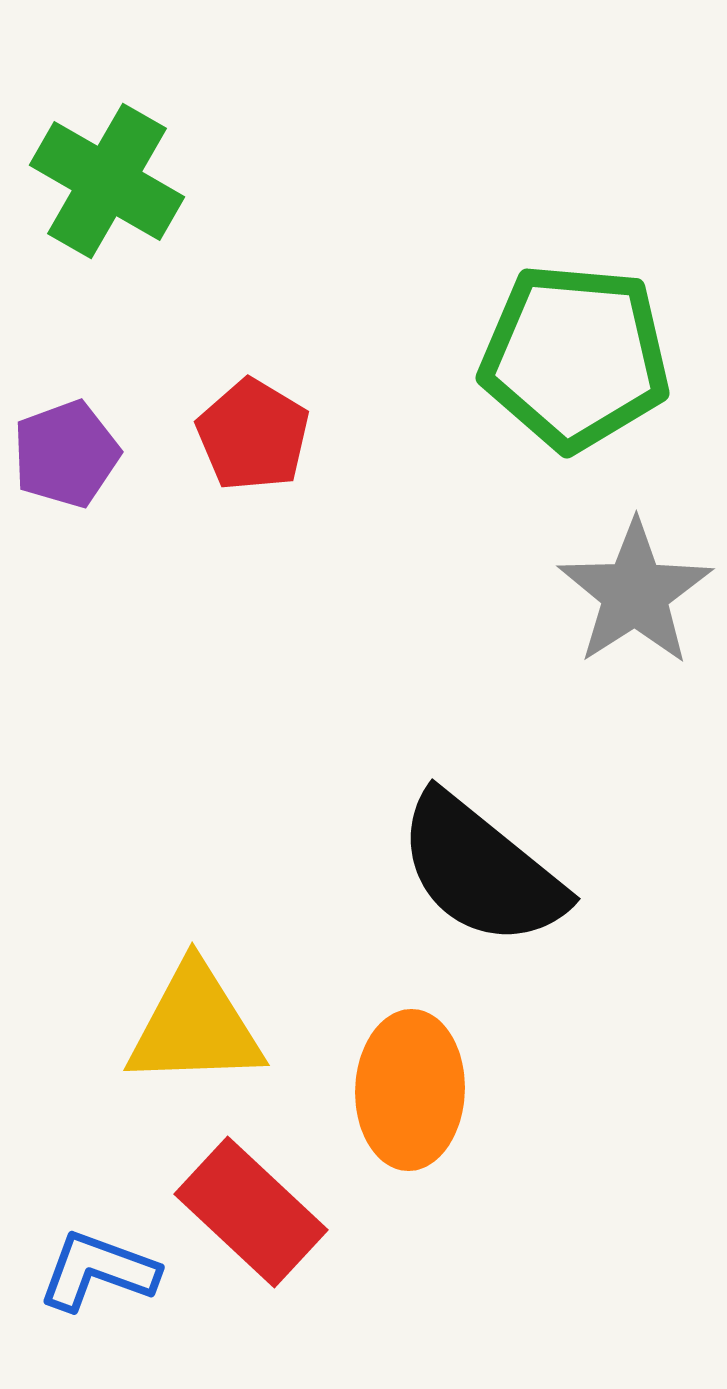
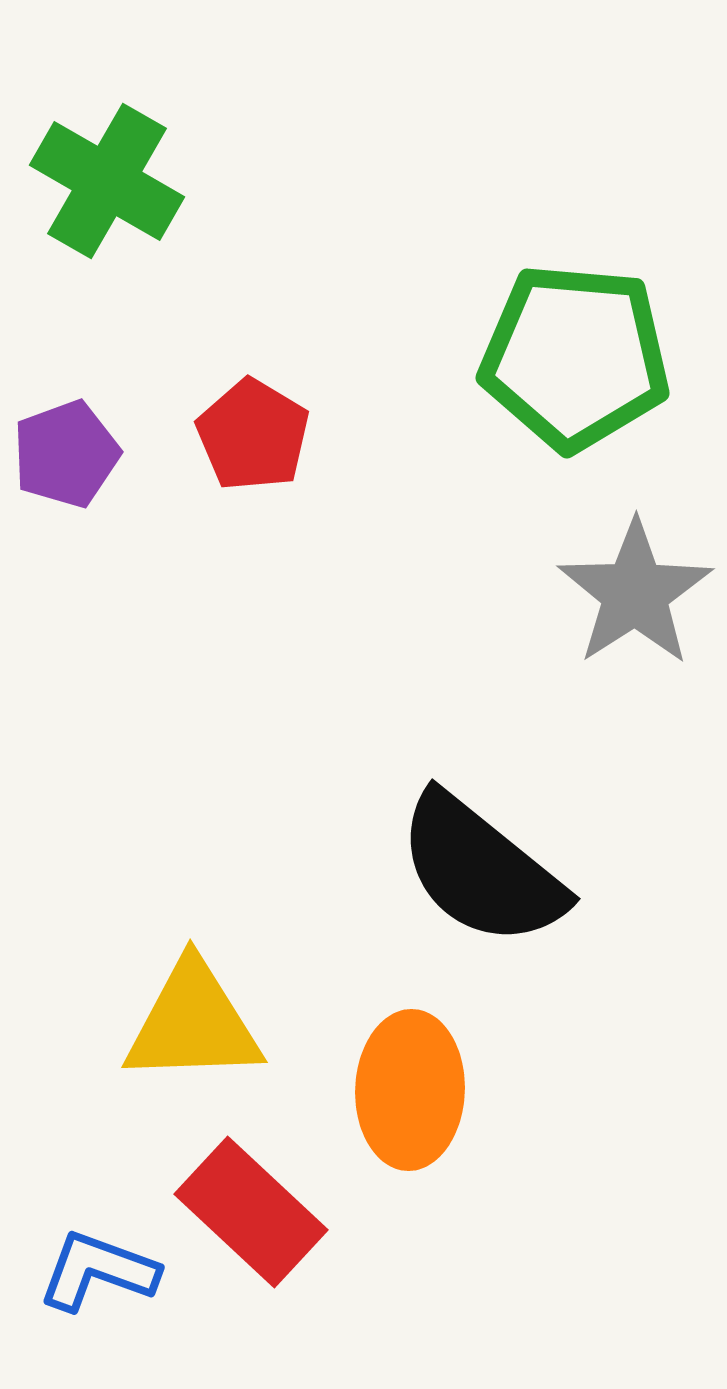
yellow triangle: moved 2 px left, 3 px up
